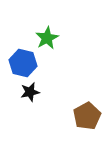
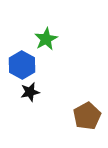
green star: moved 1 px left, 1 px down
blue hexagon: moved 1 px left, 2 px down; rotated 16 degrees clockwise
